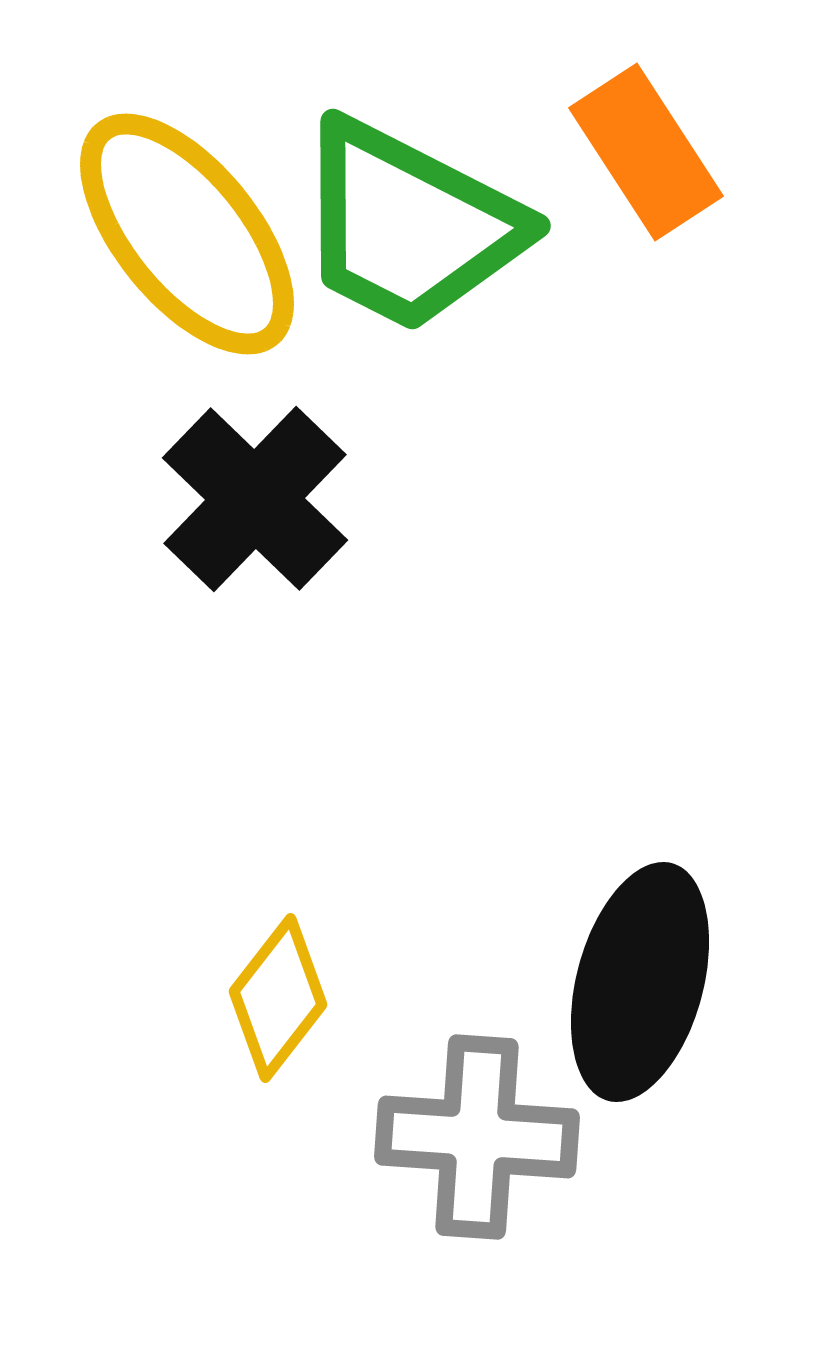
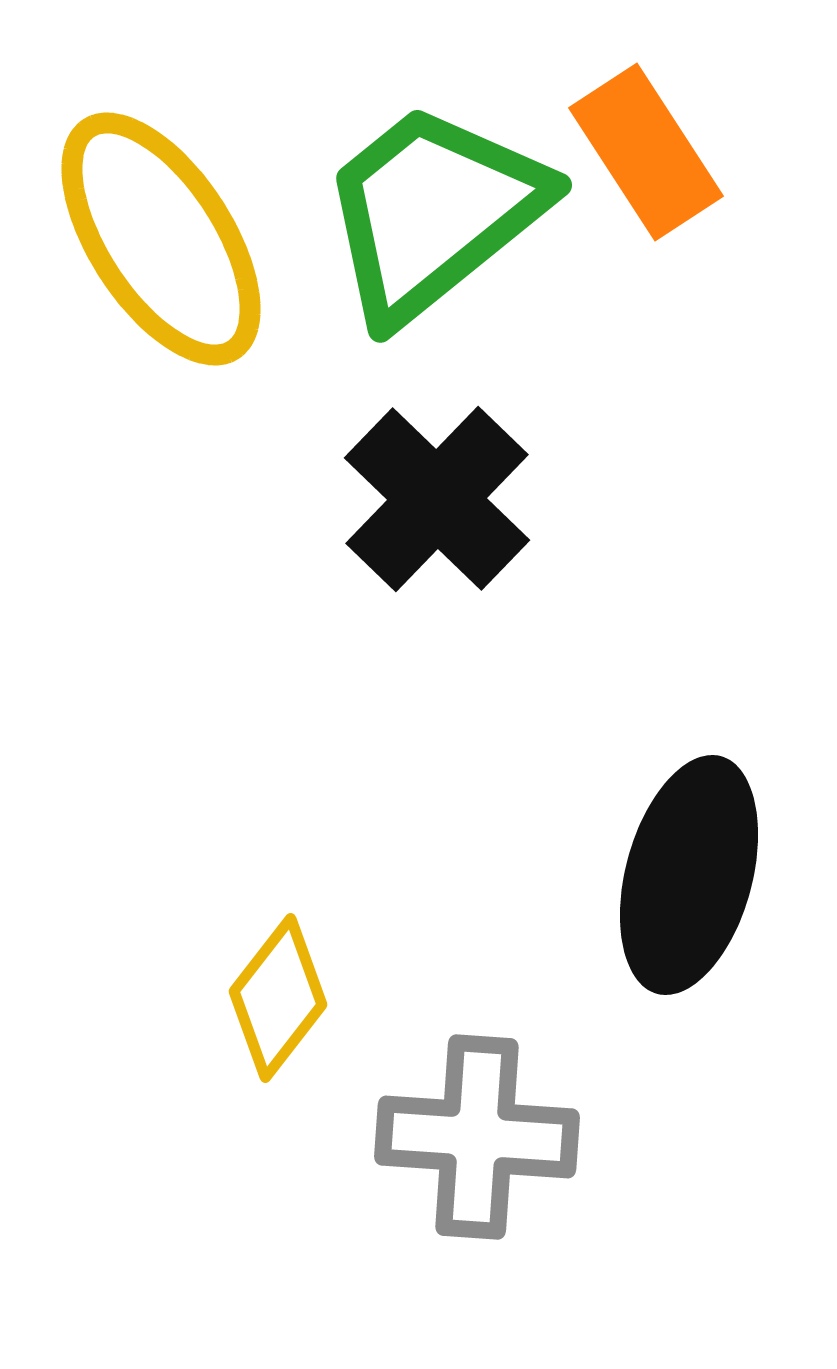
green trapezoid: moved 24 px right, 14 px up; rotated 114 degrees clockwise
yellow ellipse: moved 26 px left, 5 px down; rotated 6 degrees clockwise
black cross: moved 182 px right
black ellipse: moved 49 px right, 107 px up
